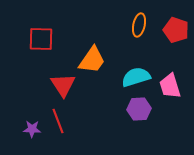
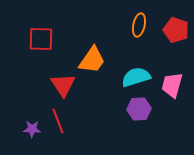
pink trapezoid: moved 2 px right, 1 px up; rotated 32 degrees clockwise
